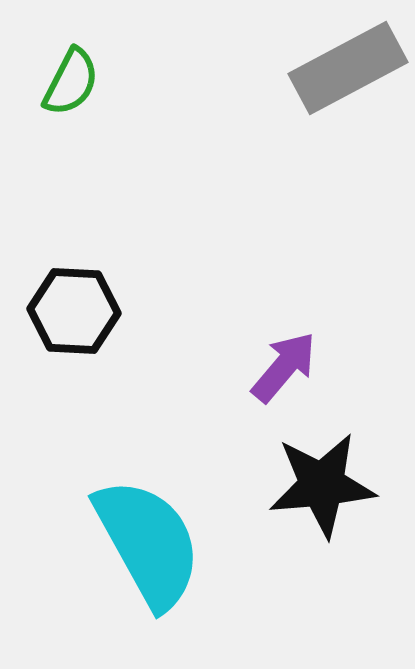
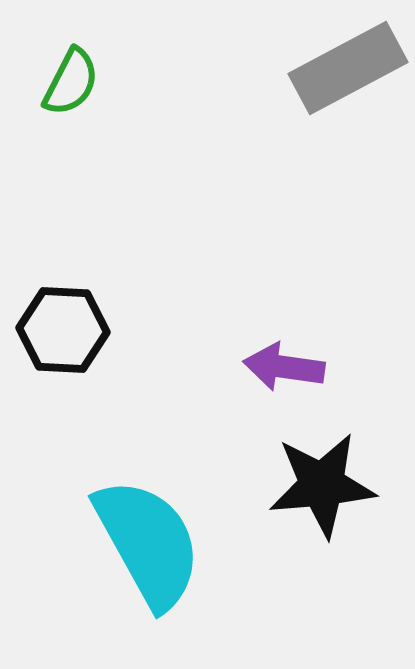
black hexagon: moved 11 px left, 19 px down
purple arrow: rotated 122 degrees counterclockwise
